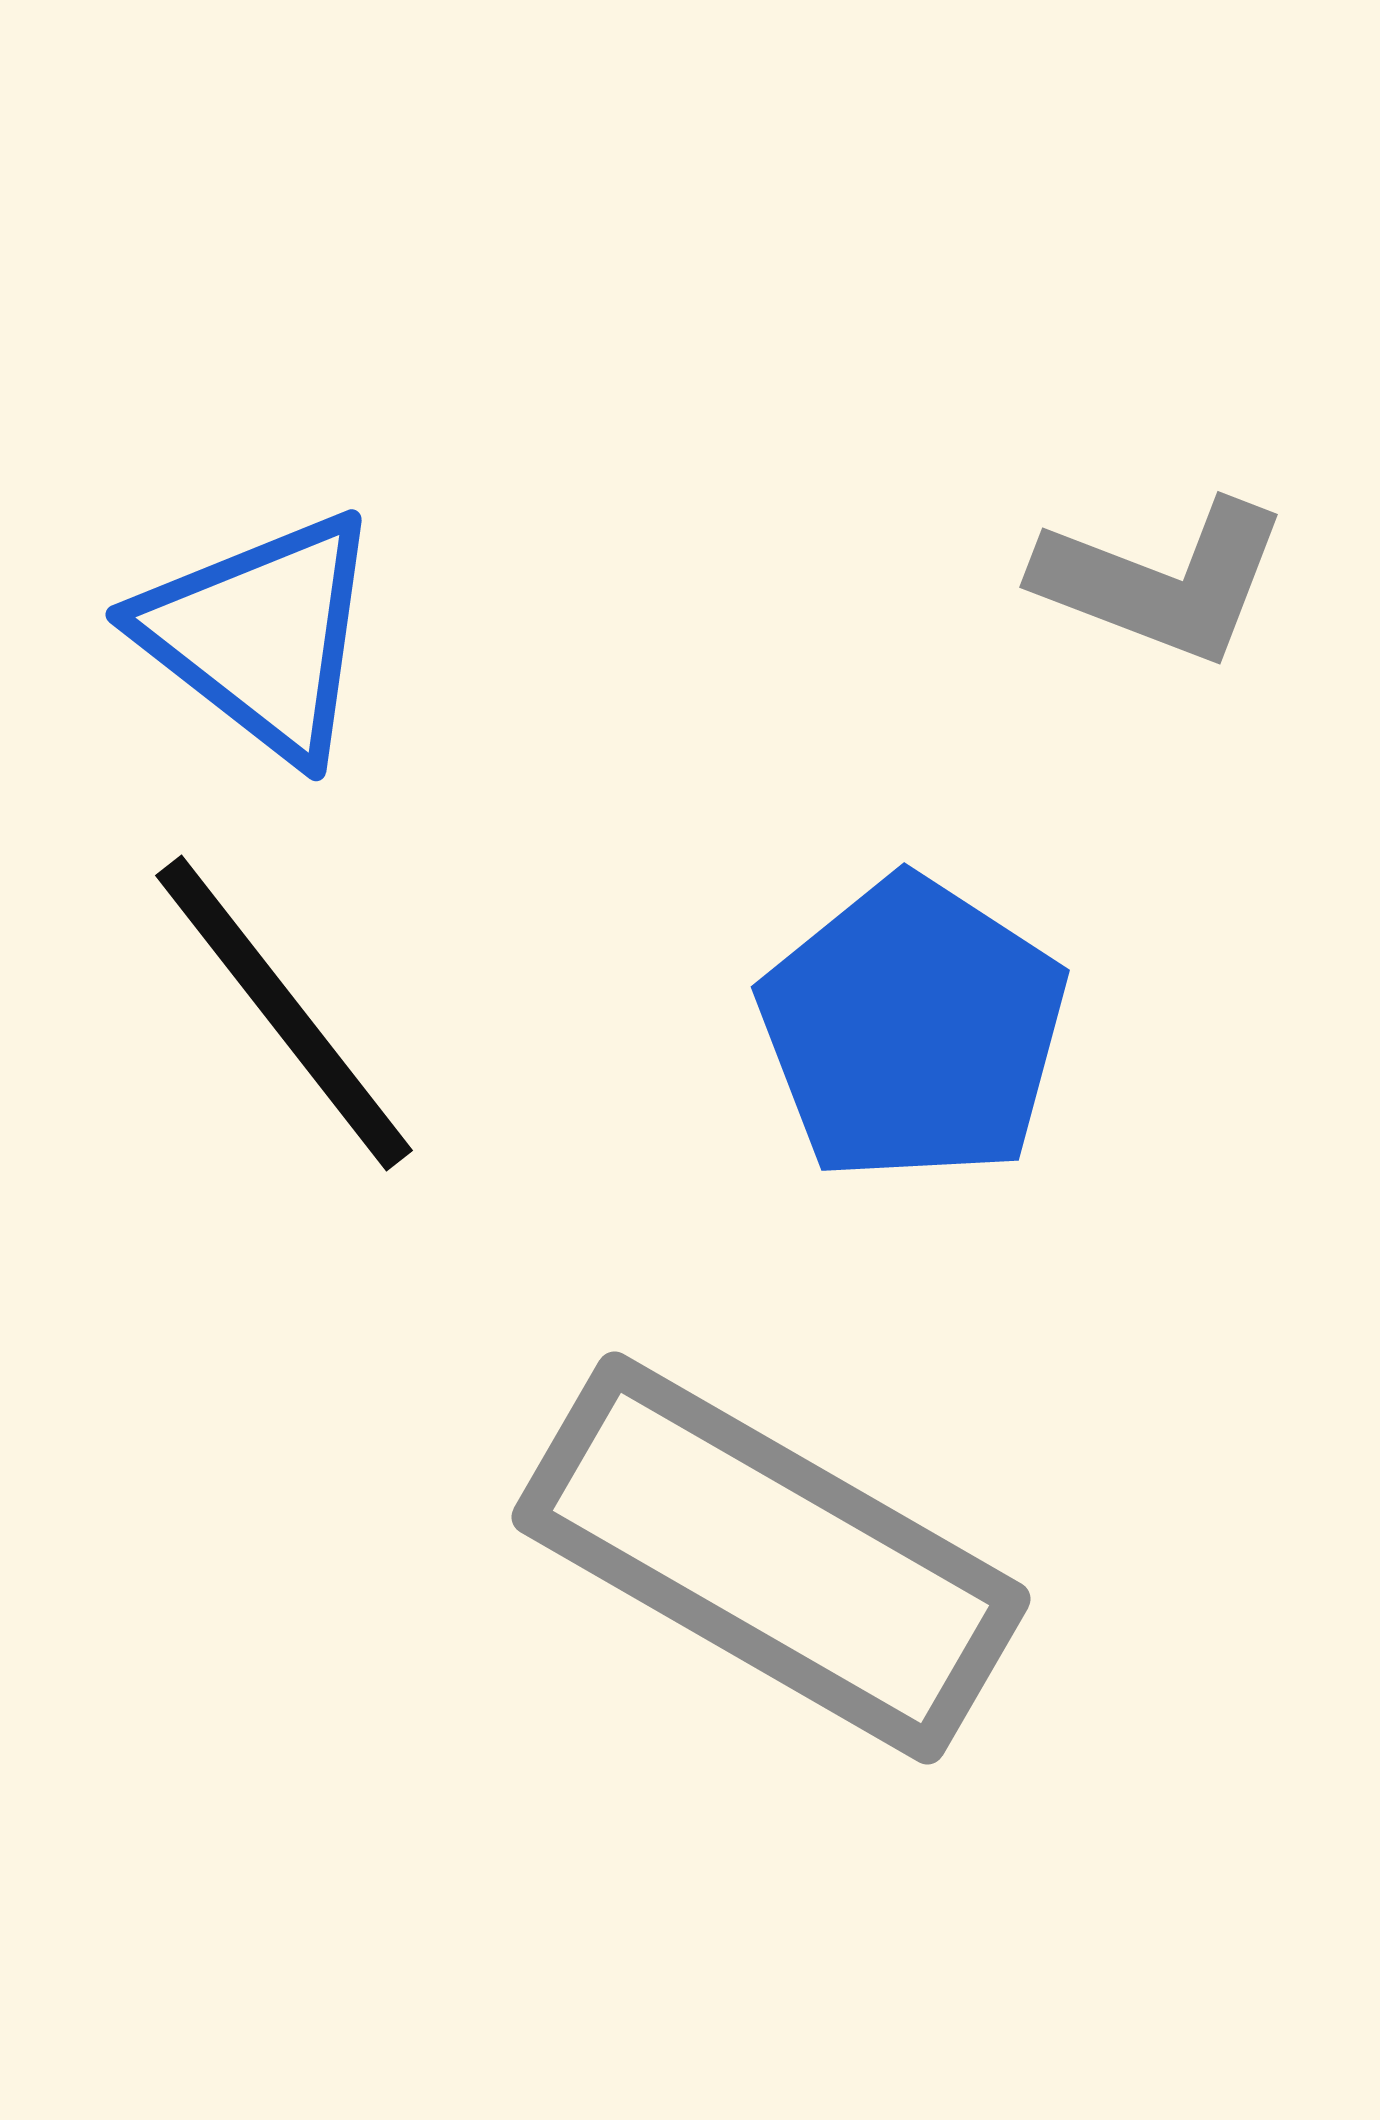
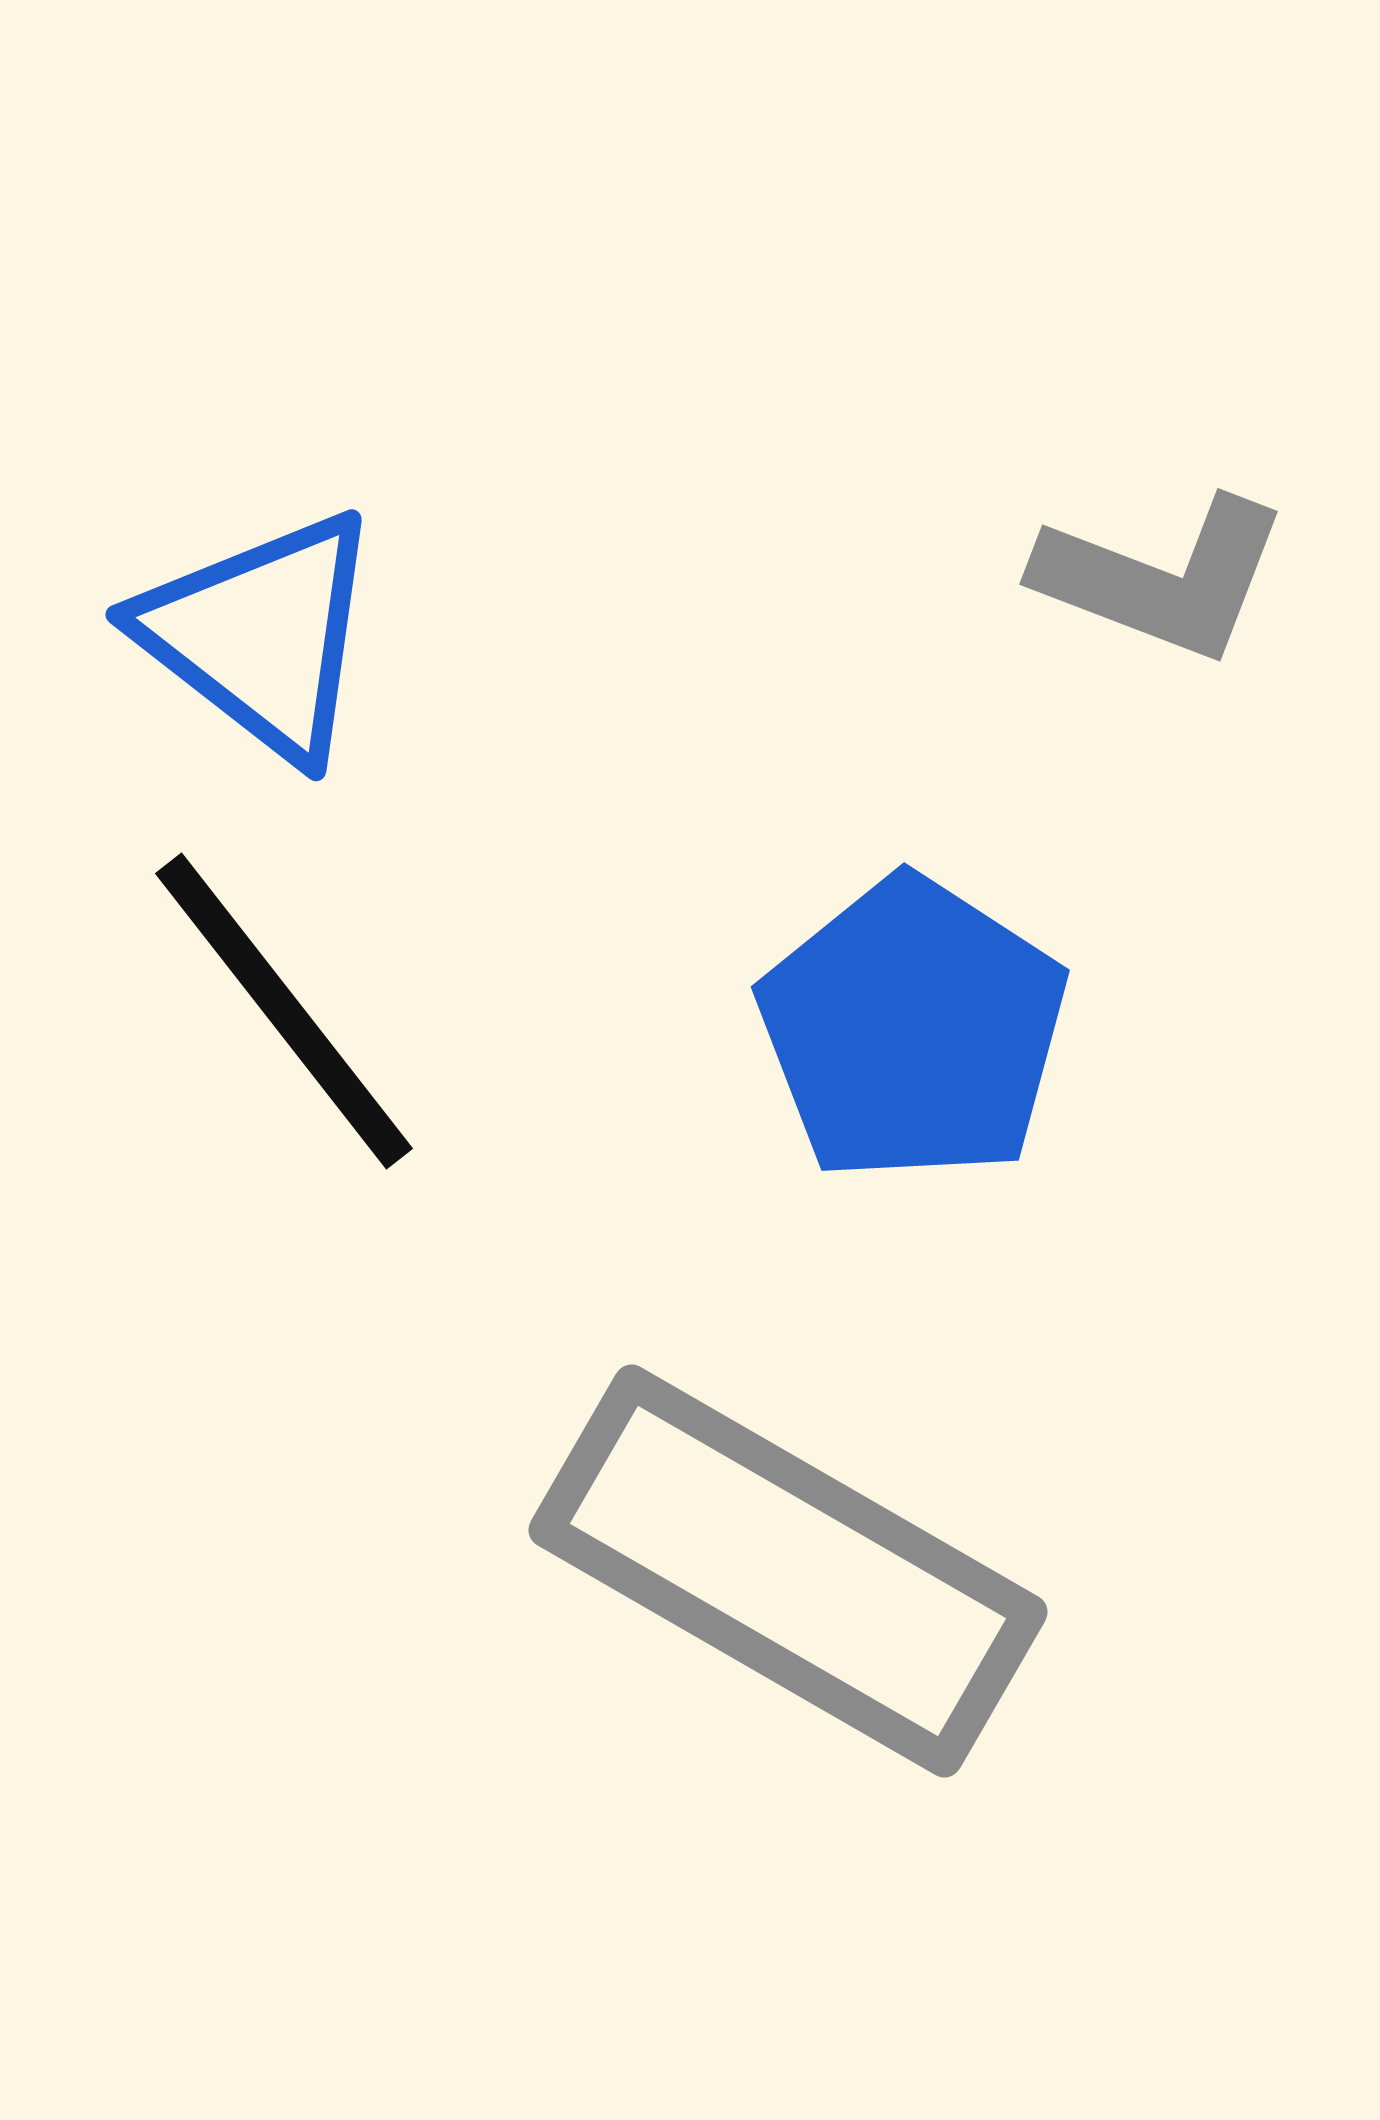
gray L-shape: moved 3 px up
black line: moved 2 px up
gray rectangle: moved 17 px right, 13 px down
